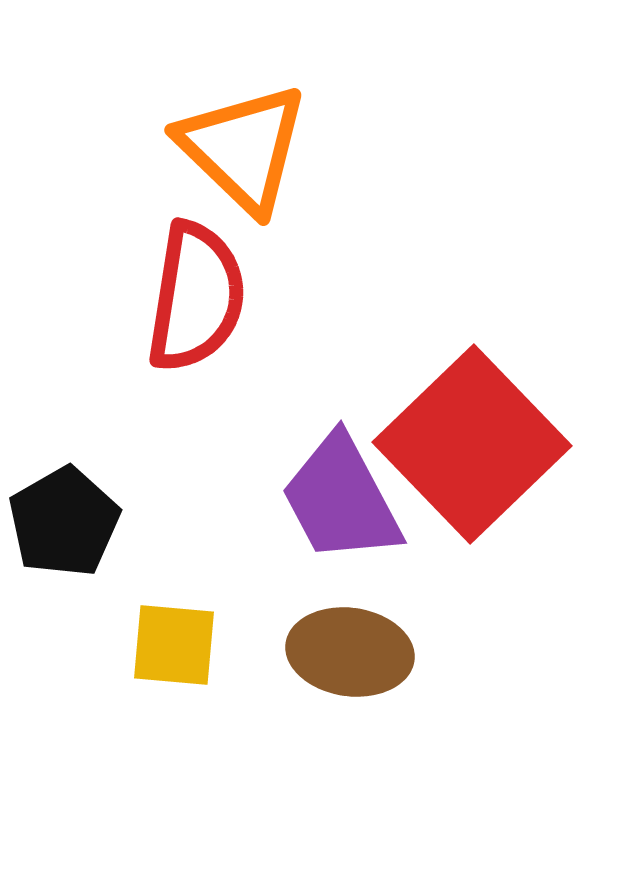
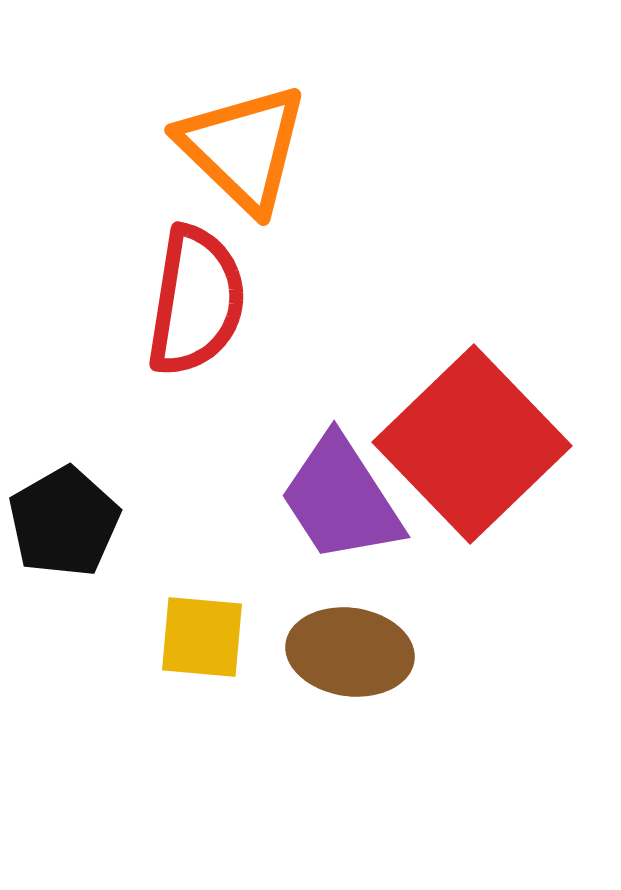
red semicircle: moved 4 px down
purple trapezoid: rotated 5 degrees counterclockwise
yellow square: moved 28 px right, 8 px up
